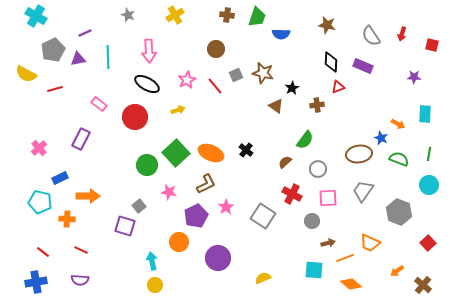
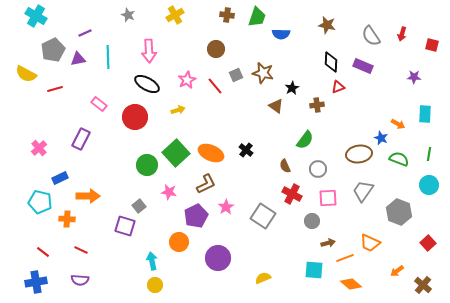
brown semicircle at (285, 162): moved 4 px down; rotated 72 degrees counterclockwise
